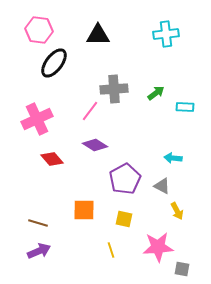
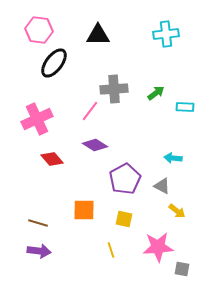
yellow arrow: rotated 24 degrees counterclockwise
purple arrow: rotated 30 degrees clockwise
